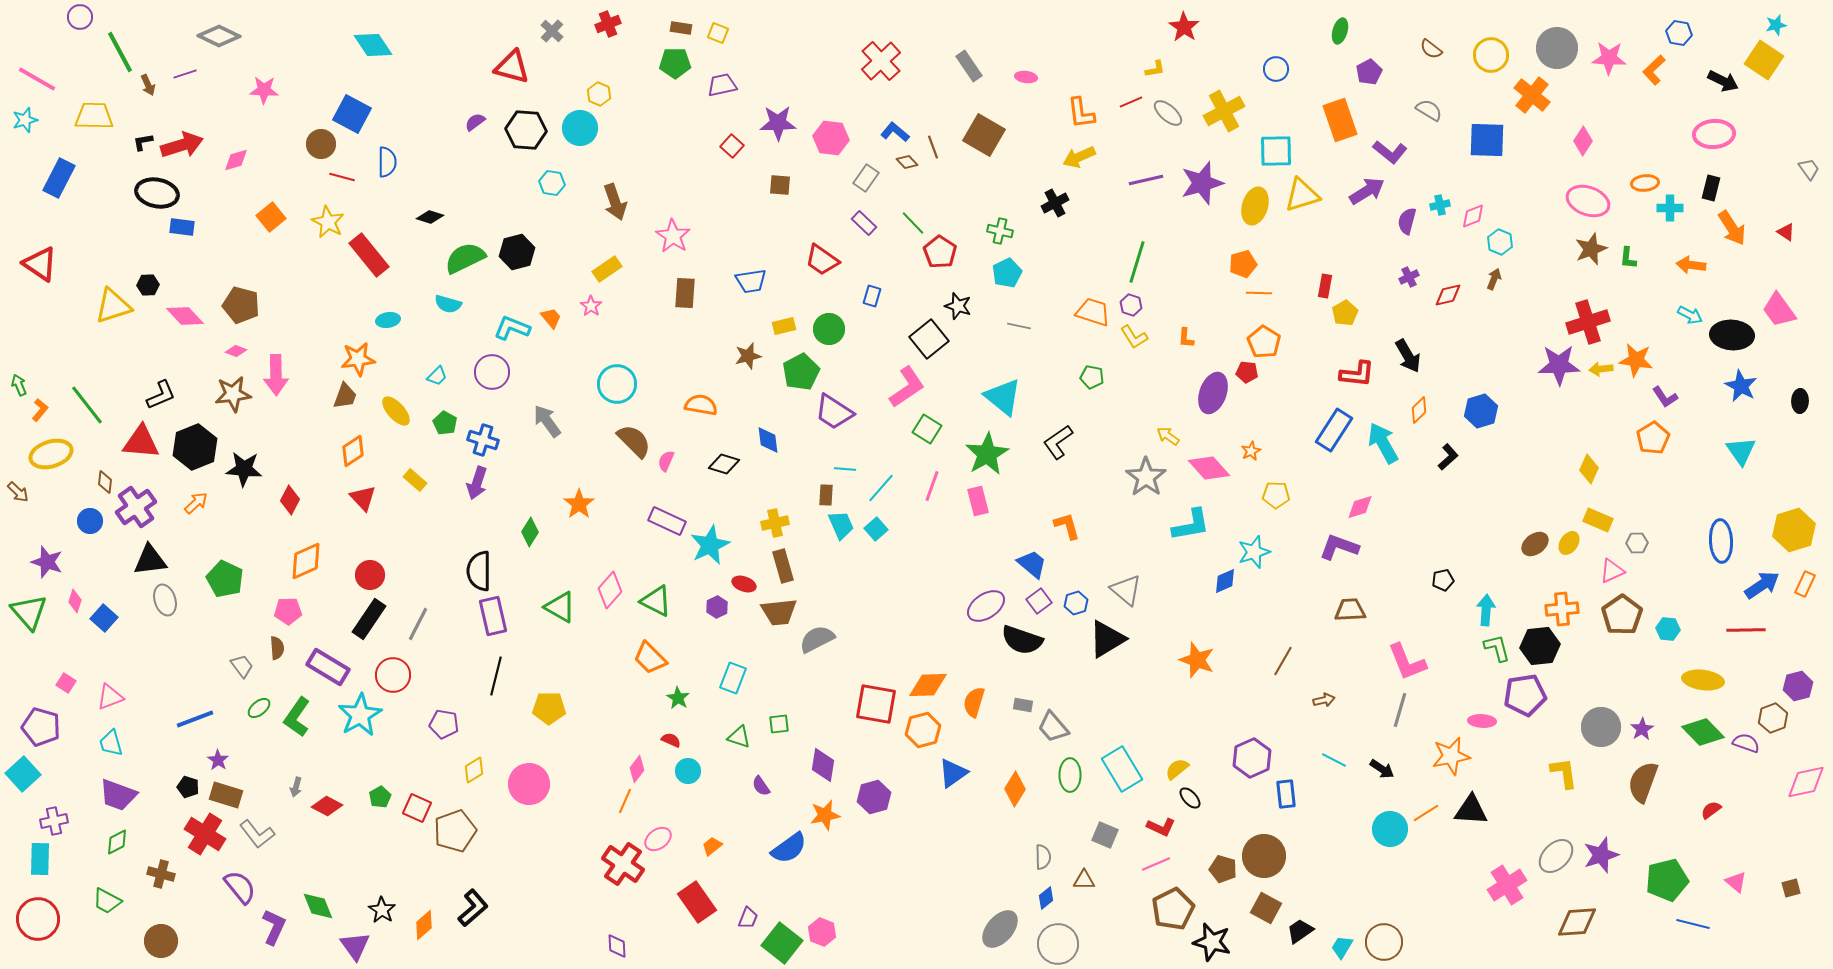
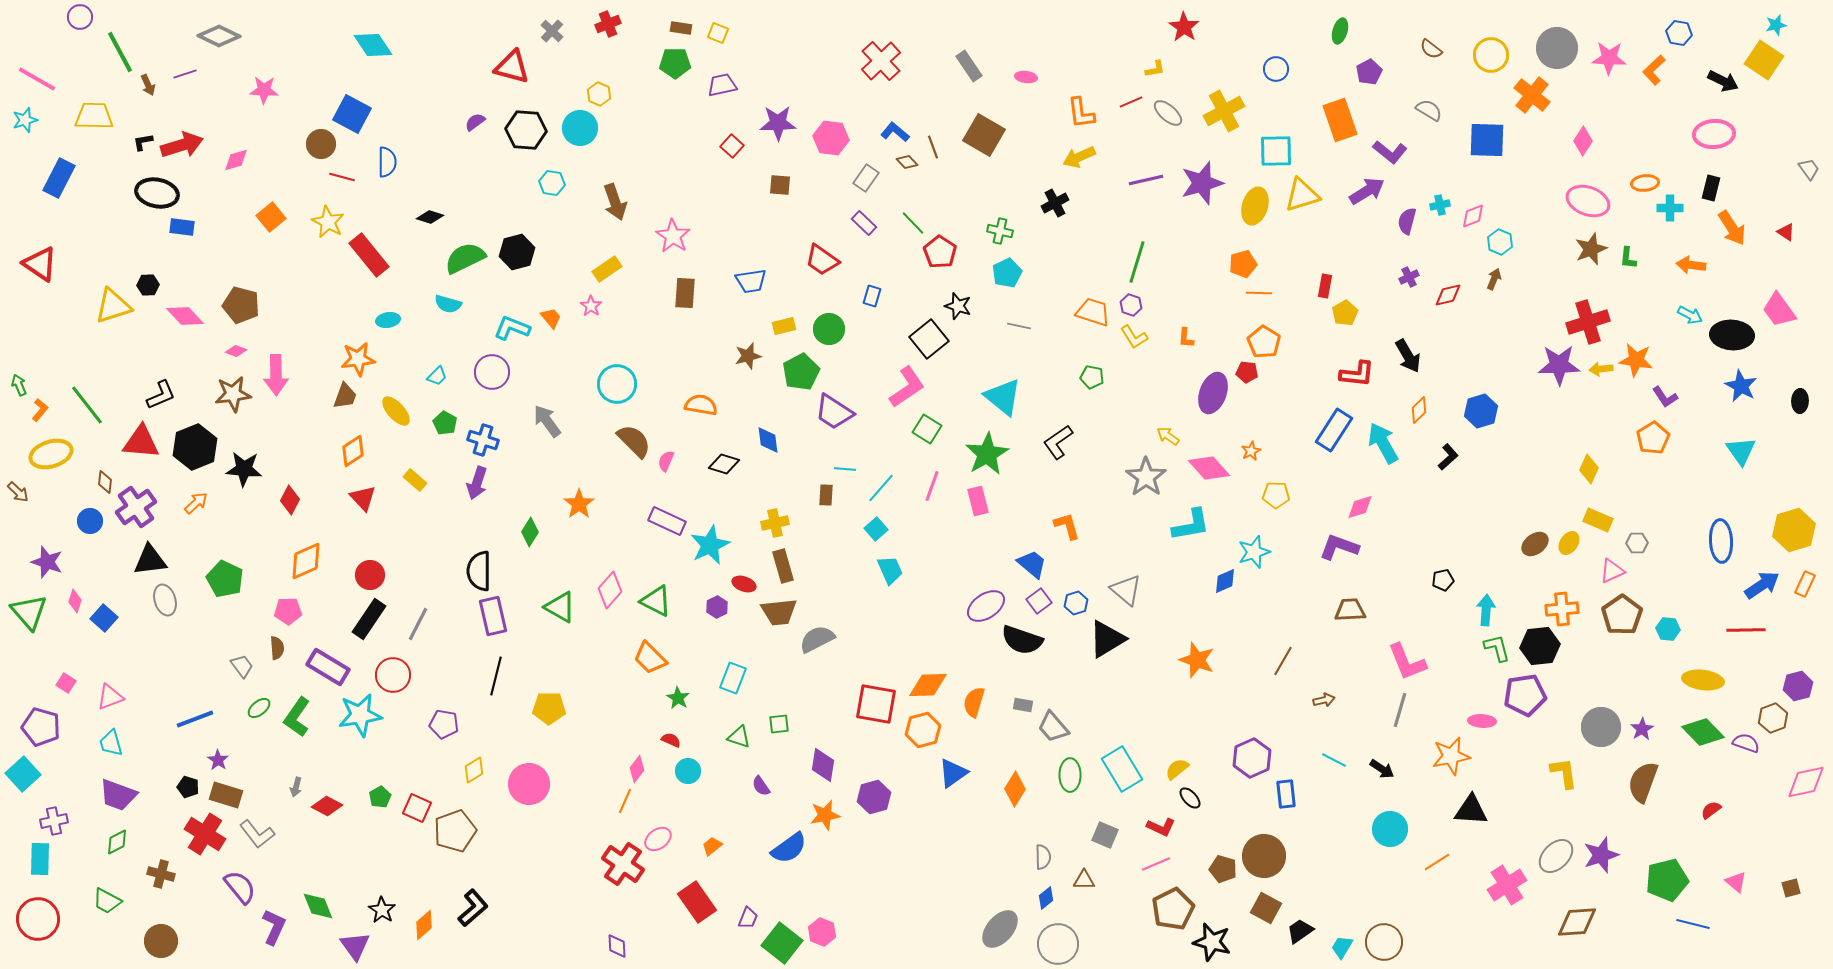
cyan trapezoid at (841, 525): moved 49 px right, 45 px down
cyan star at (360, 715): rotated 21 degrees clockwise
orange line at (1426, 813): moved 11 px right, 49 px down
